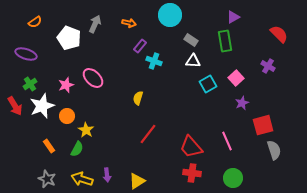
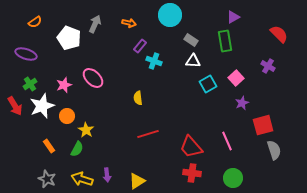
pink star: moved 2 px left
yellow semicircle: rotated 24 degrees counterclockwise
red line: rotated 35 degrees clockwise
